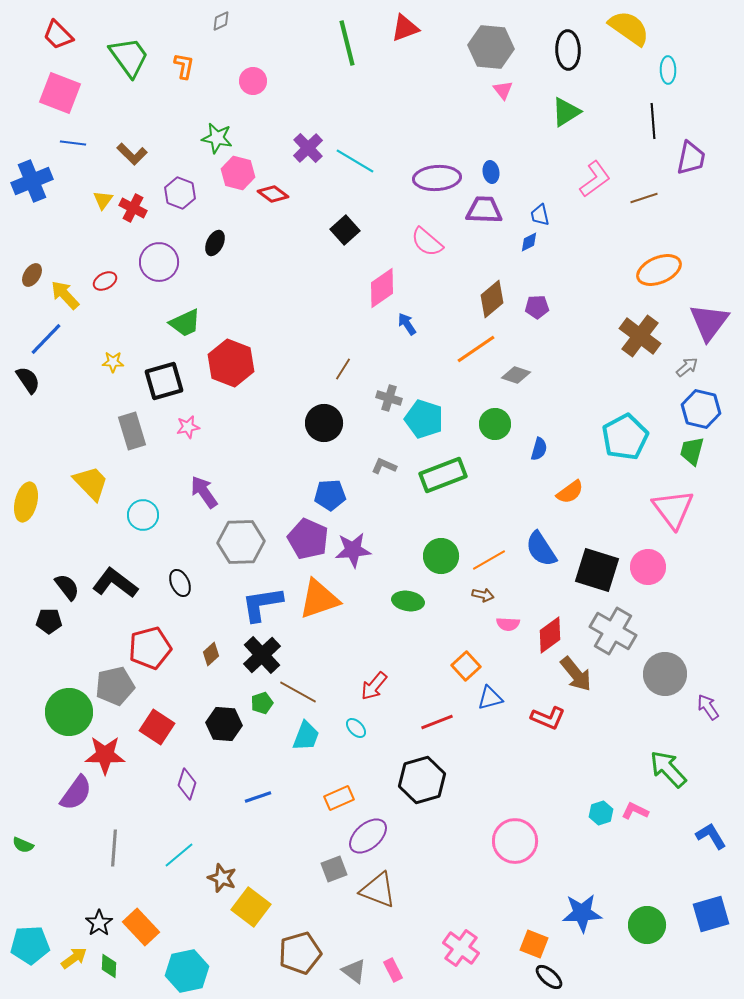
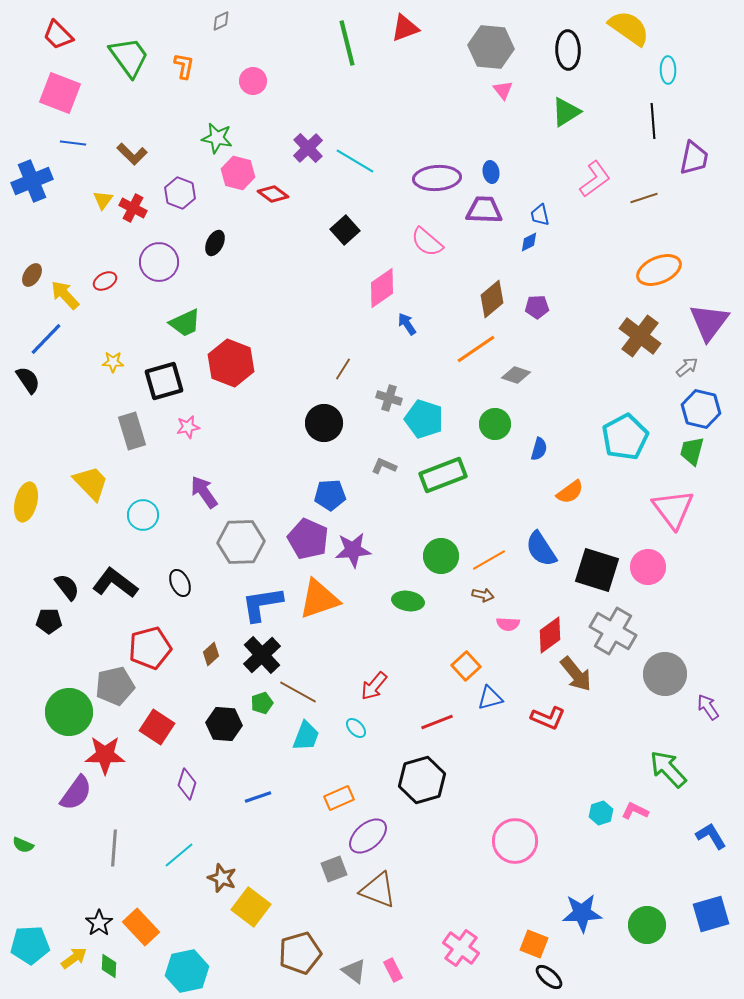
purple trapezoid at (691, 158): moved 3 px right
